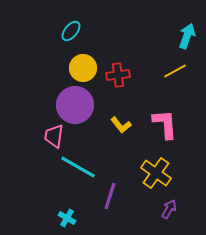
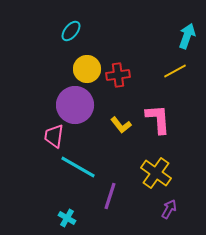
yellow circle: moved 4 px right, 1 px down
pink L-shape: moved 7 px left, 5 px up
